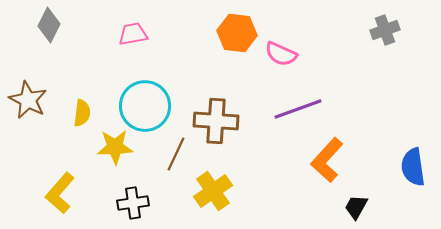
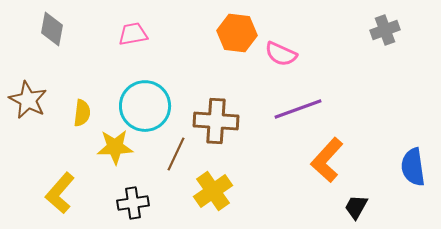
gray diamond: moved 3 px right, 4 px down; rotated 16 degrees counterclockwise
